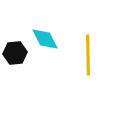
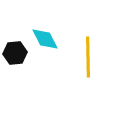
yellow line: moved 2 px down
